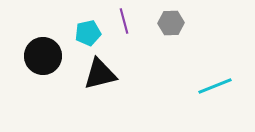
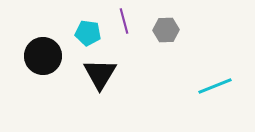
gray hexagon: moved 5 px left, 7 px down
cyan pentagon: rotated 20 degrees clockwise
black triangle: rotated 45 degrees counterclockwise
